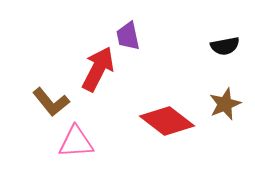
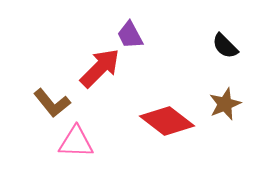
purple trapezoid: moved 2 px right, 1 px up; rotated 16 degrees counterclockwise
black semicircle: rotated 56 degrees clockwise
red arrow: moved 2 px right, 1 px up; rotated 18 degrees clockwise
brown L-shape: moved 1 px right, 1 px down
pink triangle: rotated 6 degrees clockwise
